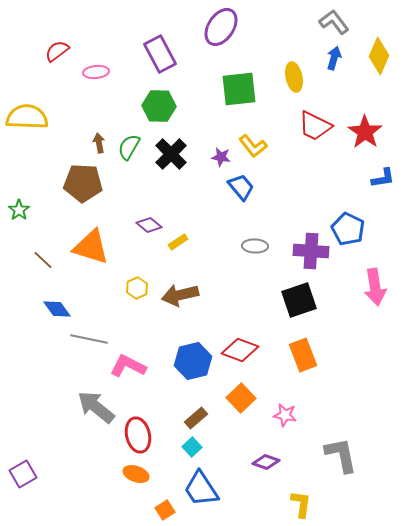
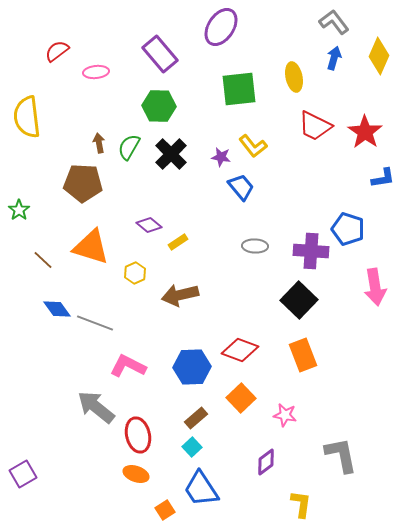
purple rectangle at (160, 54): rotated 12 degrees counterclockwise
yellow semicircle at (27, 117): rotated 99 degrees counterclockwise
blue pentagon at (348, 229): rotated 8 degrees counterclockwise
yellow hexagon at (137, 288): moved 2 px left, 15 px up
black square at (299, 300): rotated 27 degrees counterclockwise
gray line at (89, 339): moved 6 px right, 16 px up; rotated 9 degrees clockwise
blue hexagon at (193, 361): moved 1 px left, 6 px down; rotated 12 degrees clockwise
purple diamond at (266, 462): rotated 56 degrees counterclockwise
